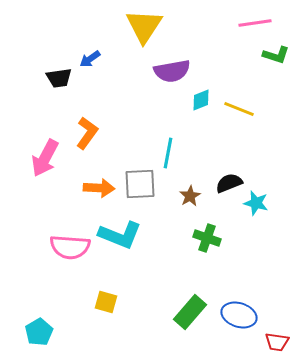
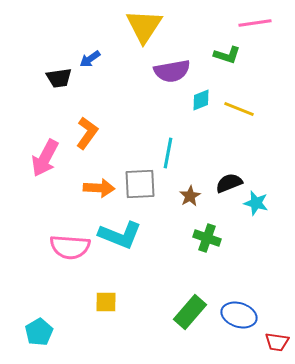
green L-shape: moved 49 px left
yellow square: rotated 15 degrees counterclockwise
